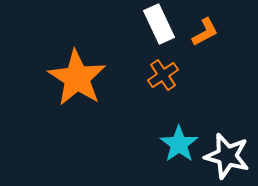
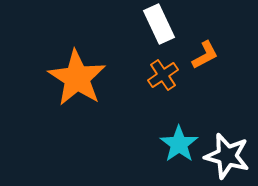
orange L-shape: moved 23 px down
